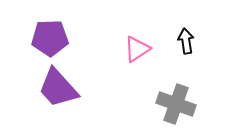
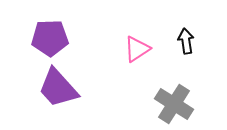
gray cross: moved 2 px left; rotated 12 degrees clockwise
